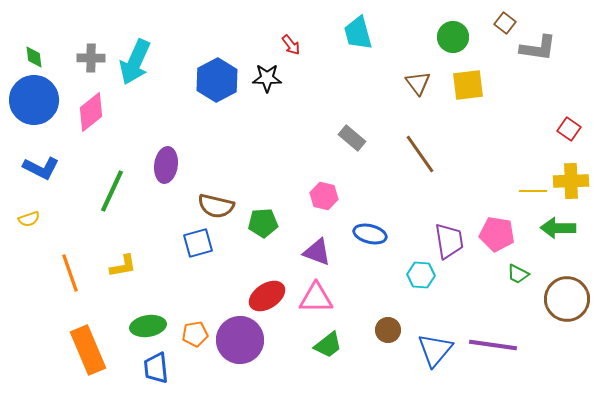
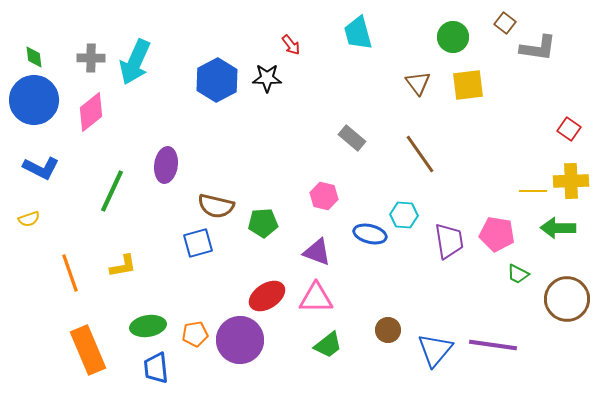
cyan hexagon at (421, 275): moved 17 px left, 60 px up
